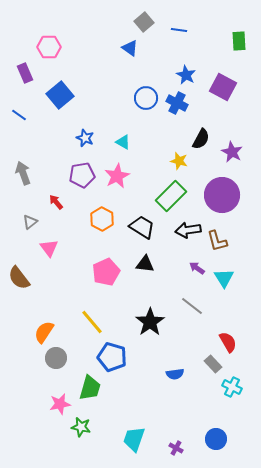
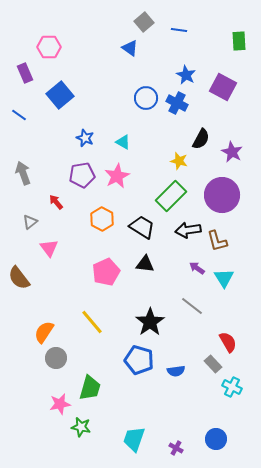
blue pentagon at (112, 357): moved 27 px right, 3 px down
blue semicircle at (175, 374): moved 1 px right, 3 px up
